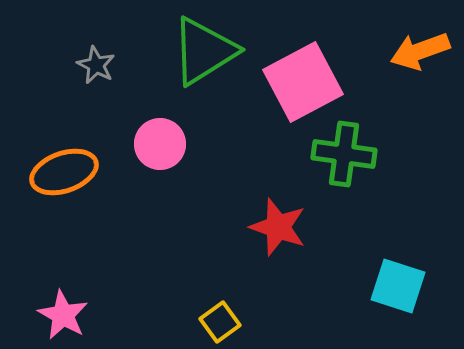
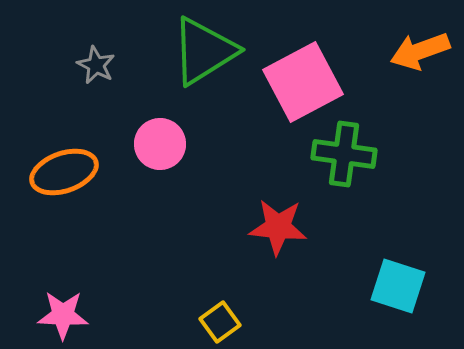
red star: rotated 14 degrees counterclockwise
pink star: rotated 27 degrees counterclockwise
